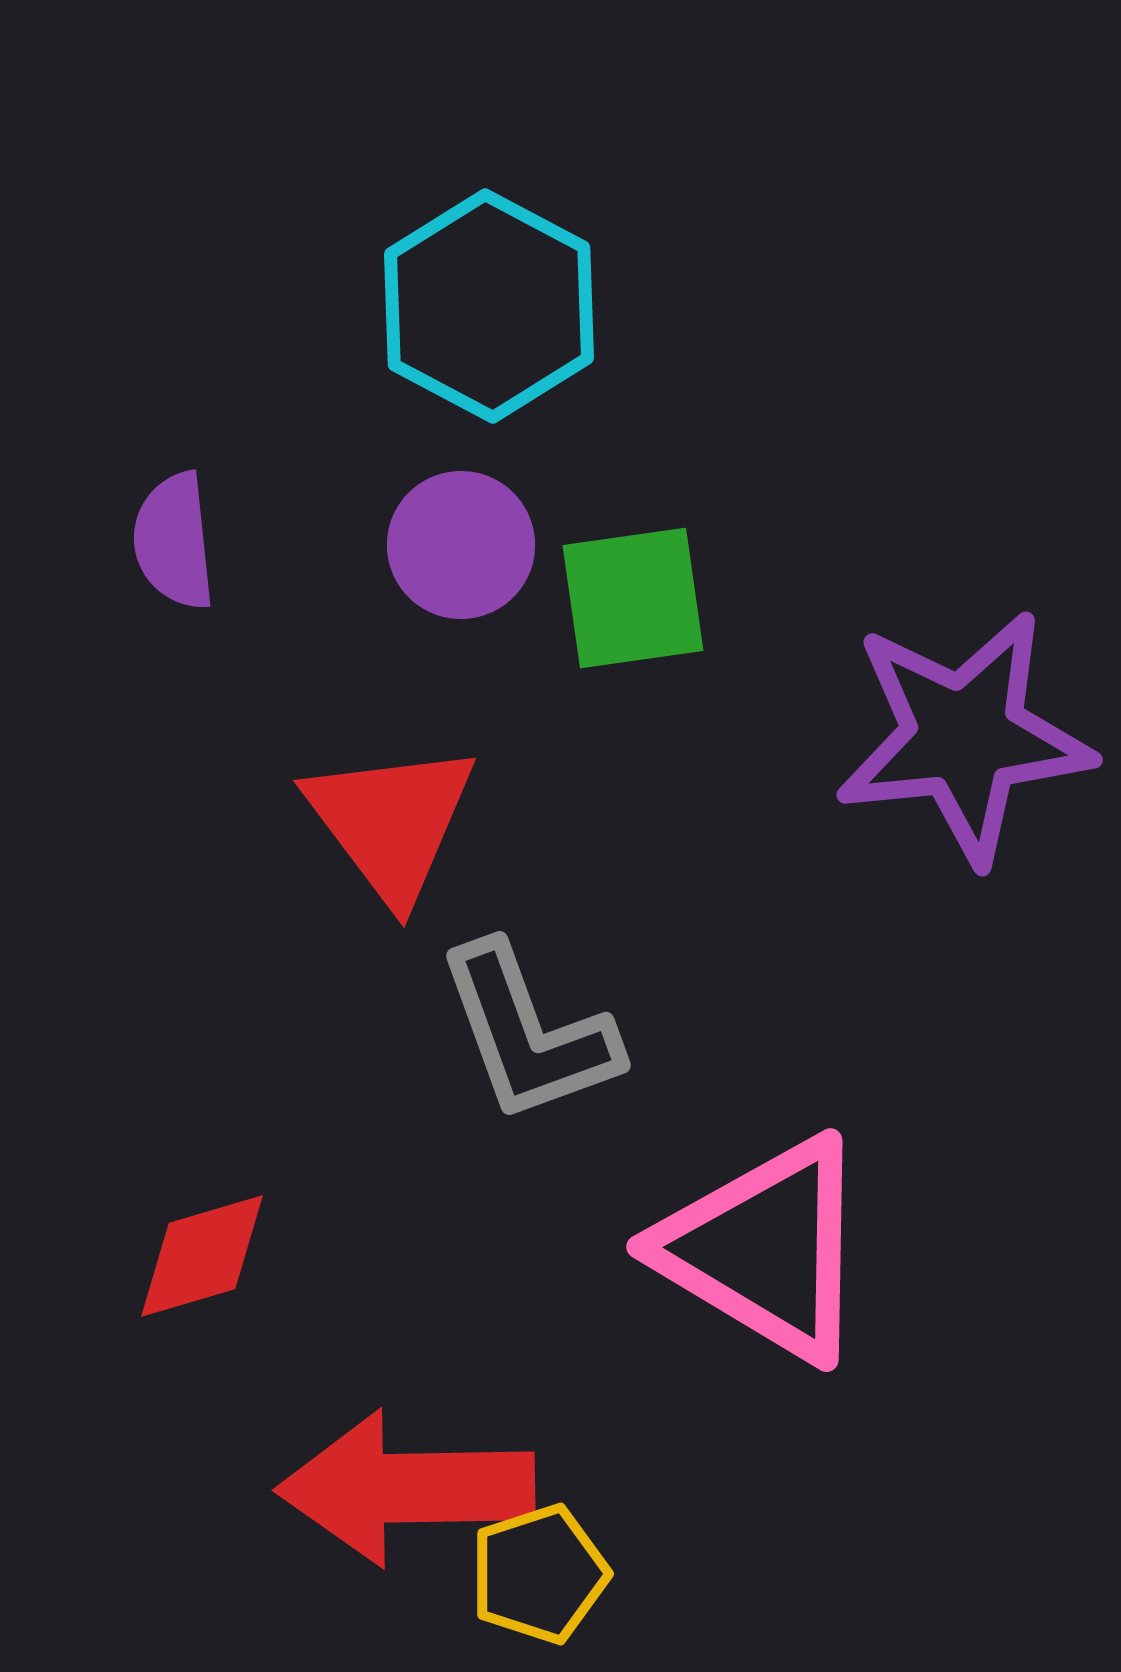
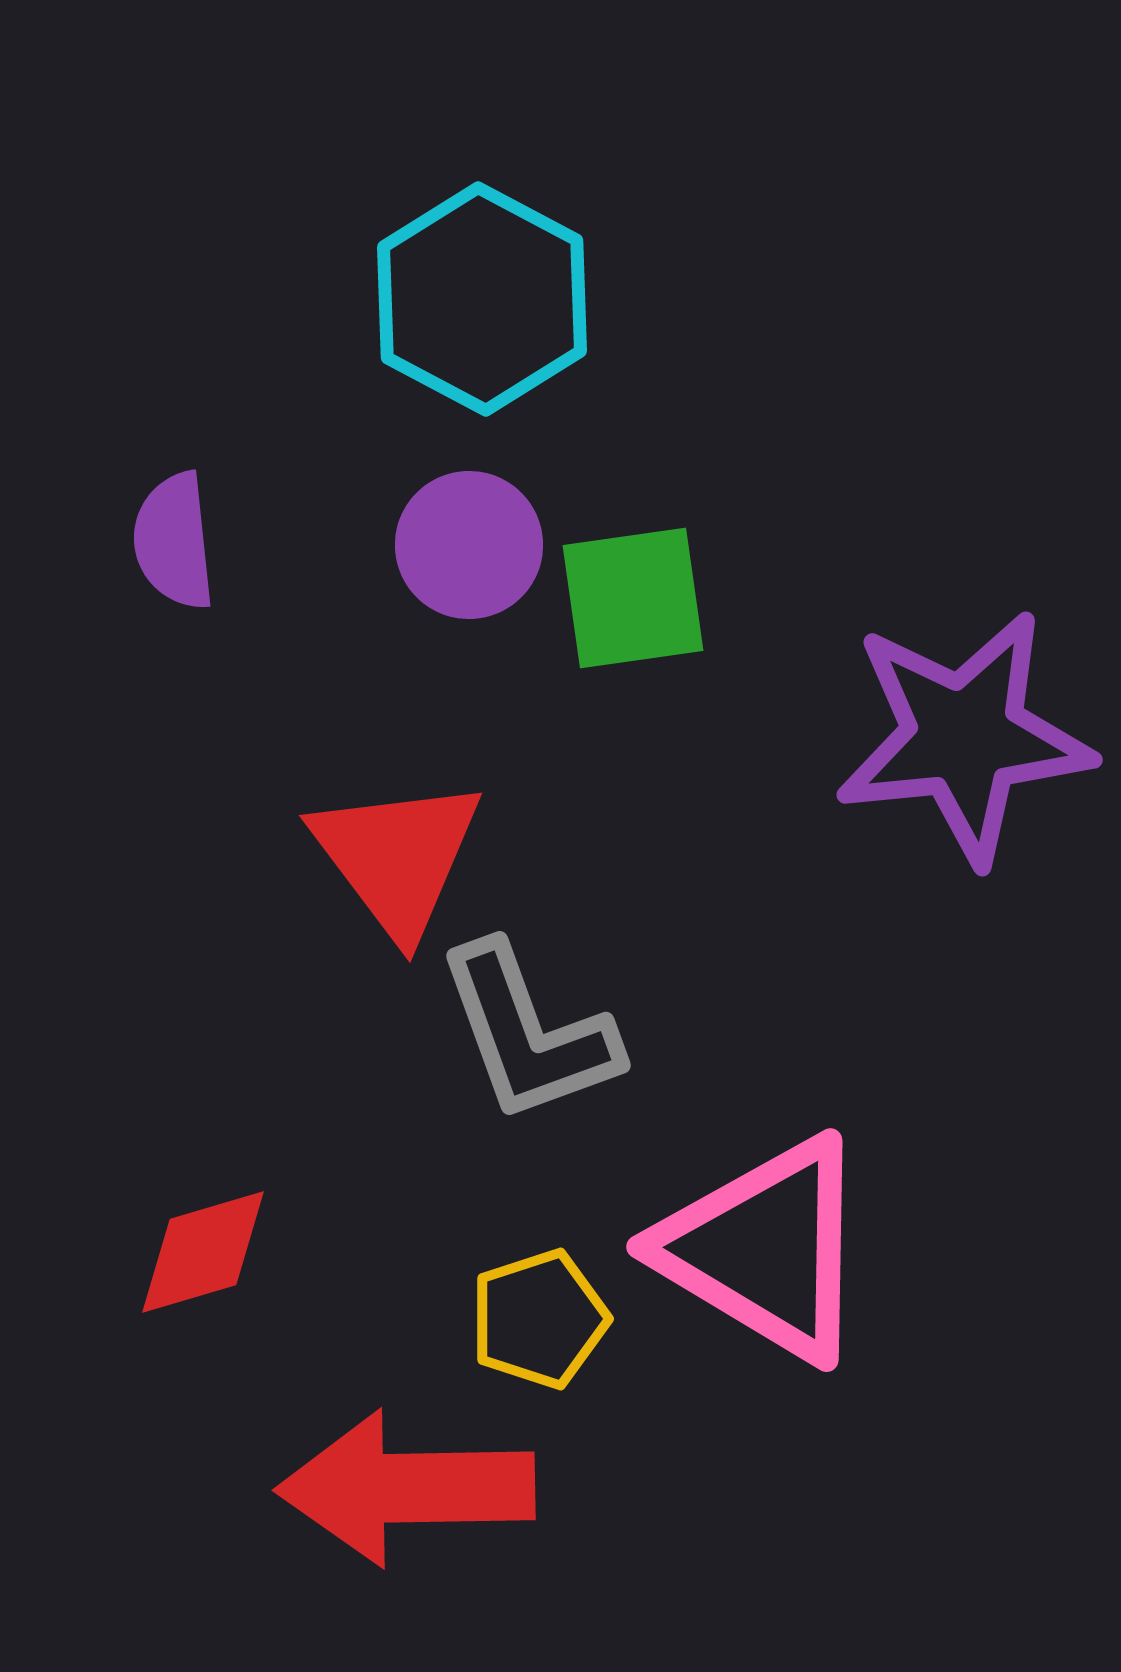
cyan hexagon: moved 7 px left, 7 px up
purple circle: moved 8 px right
red triangle: moved 6 px right, 35 px down
red diamond: moved 1 px right, 4 px up
yellow pentagon: moved 255 px up
